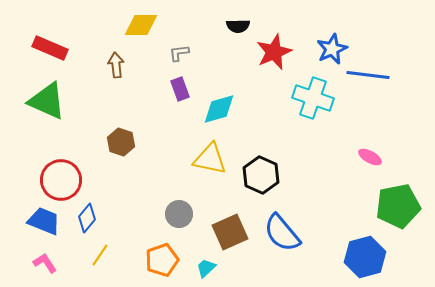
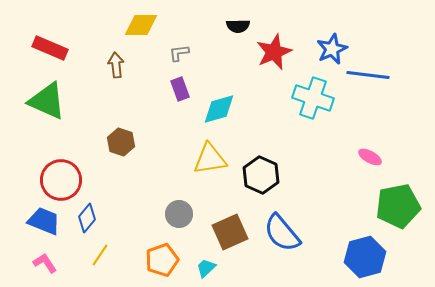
yellow triangle: rotated 21 degrees counterclockwise
